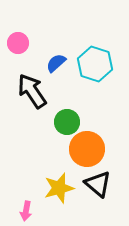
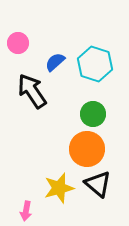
blue semicircle: moved 1 px left, 1 px up
green circle: moved 26 px right, 8 px up
